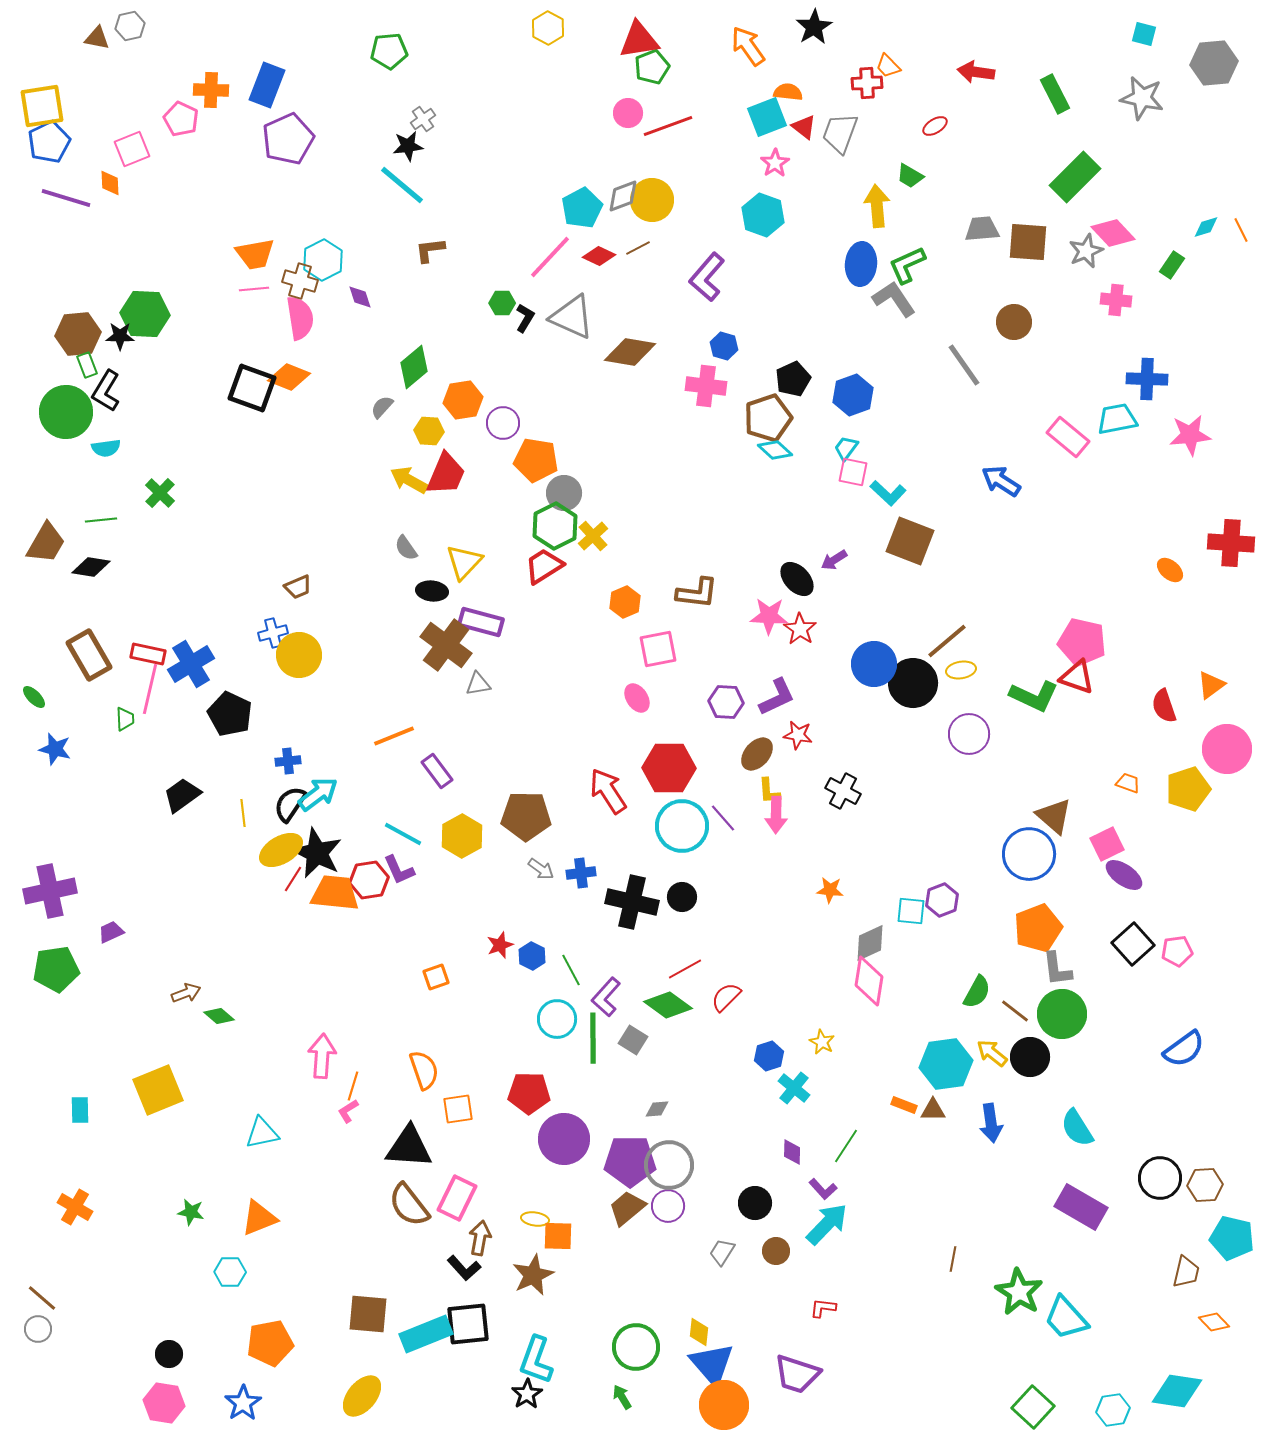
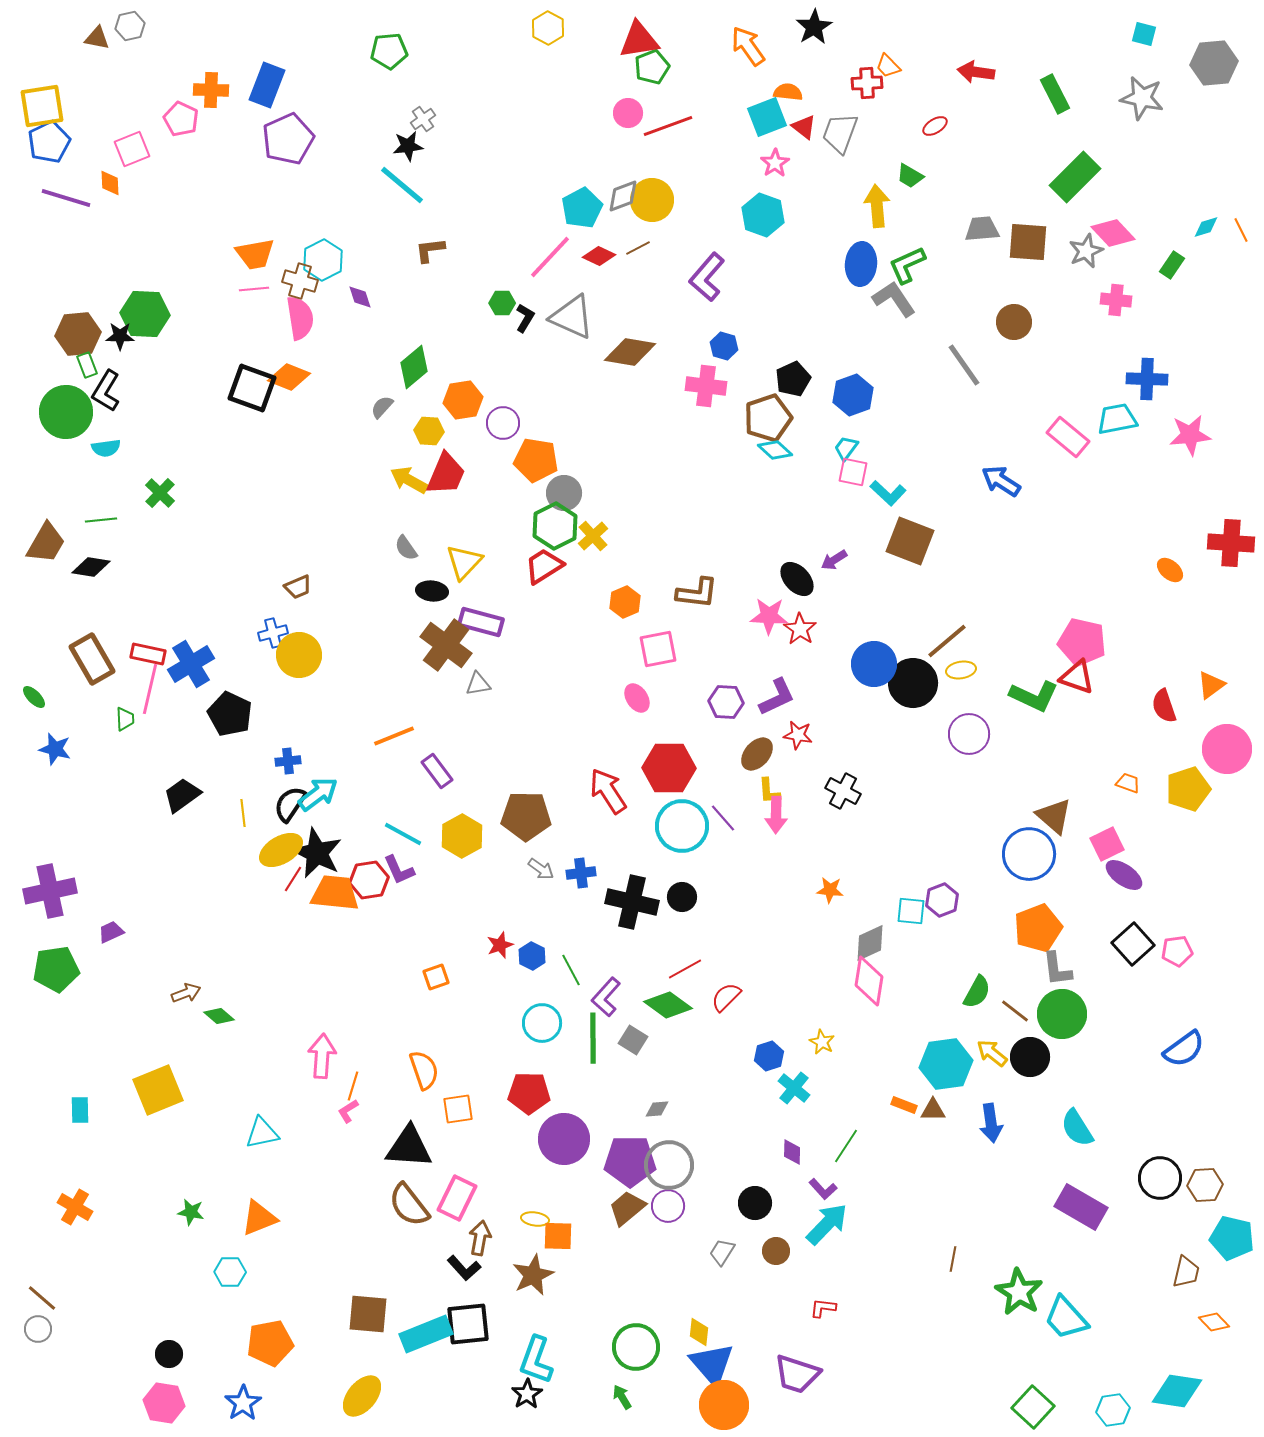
brown rectangle at (89, 655): moved 3 px right, 4 px down
cyan circle at (557, 1019): moved 15 px left, 4 px down
